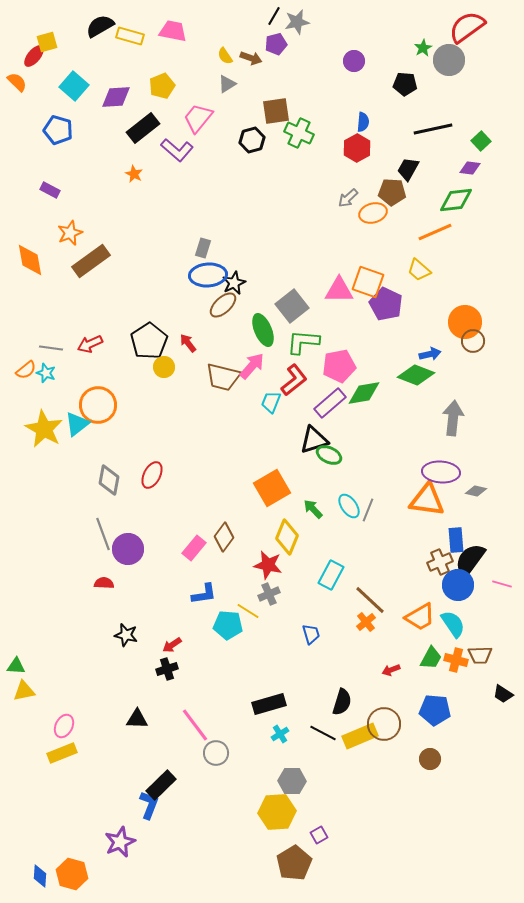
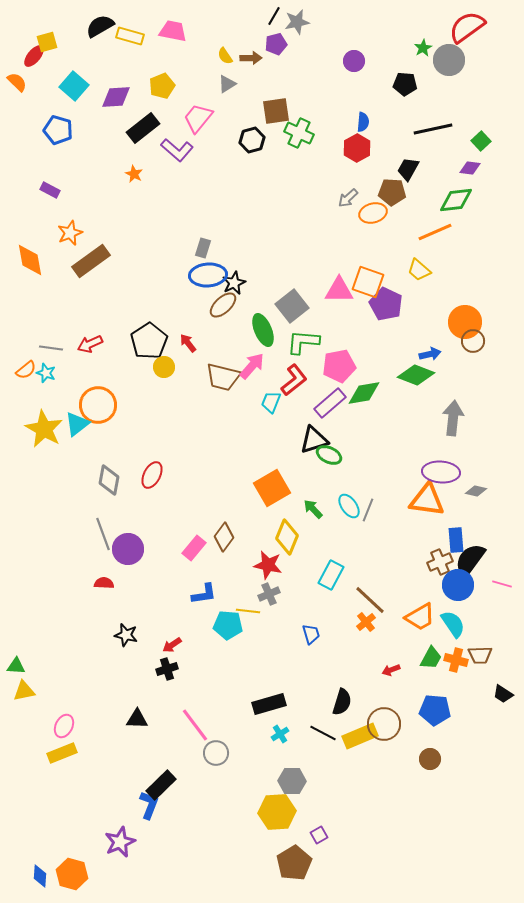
brown arrow at (251, 58): rotated 20 degrees counterclockwise
yellow line at (248, 611): rotated 25 degrees counterclockwise
